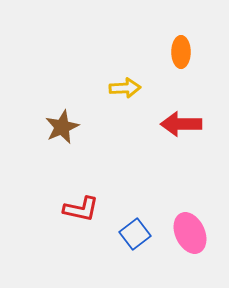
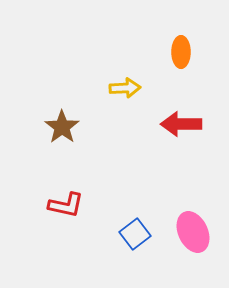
brown star: rotated 12 degrees counterclockwise
red L-shape: moved 15 px left, 4 px up
pink ellipse: moved 3 px right, 1 px up
